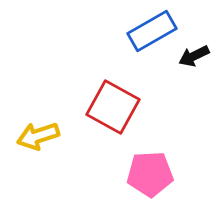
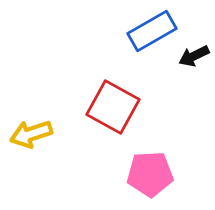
yellow arrow: moved 7 px left, 2 px up
